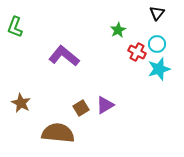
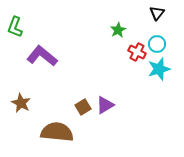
purple L-shape: moved 22 px left
brown square: moved 2 px right, 1 px up
brown semicircle: moved 1 px left, 1 px up
